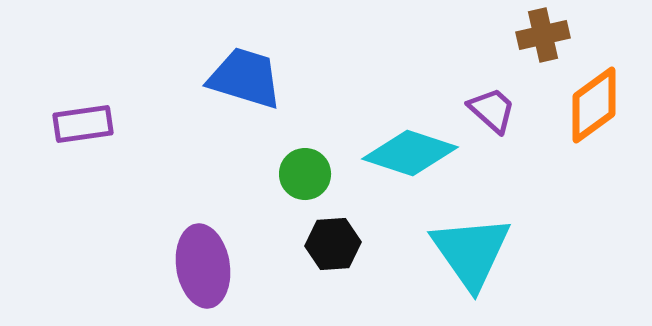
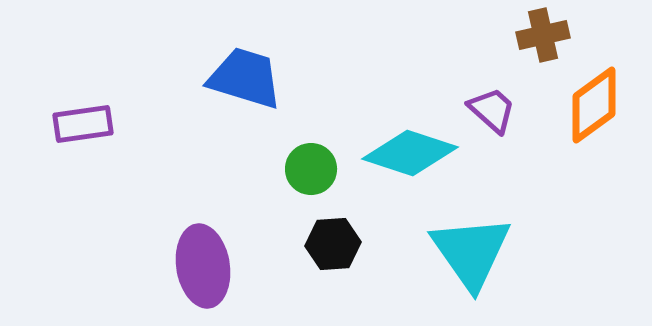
green circle: moved 6 px right, 5 px up
